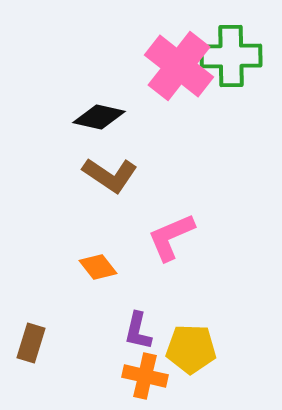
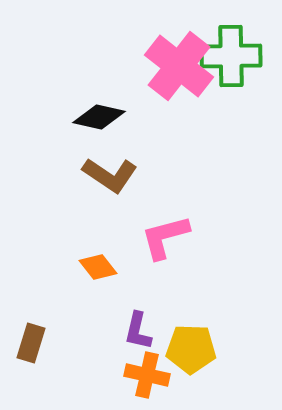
pink L-shape: moved 6 px left; rotated 8 degrees clockwise
orange cross: moved 2 px right, 1 px up
